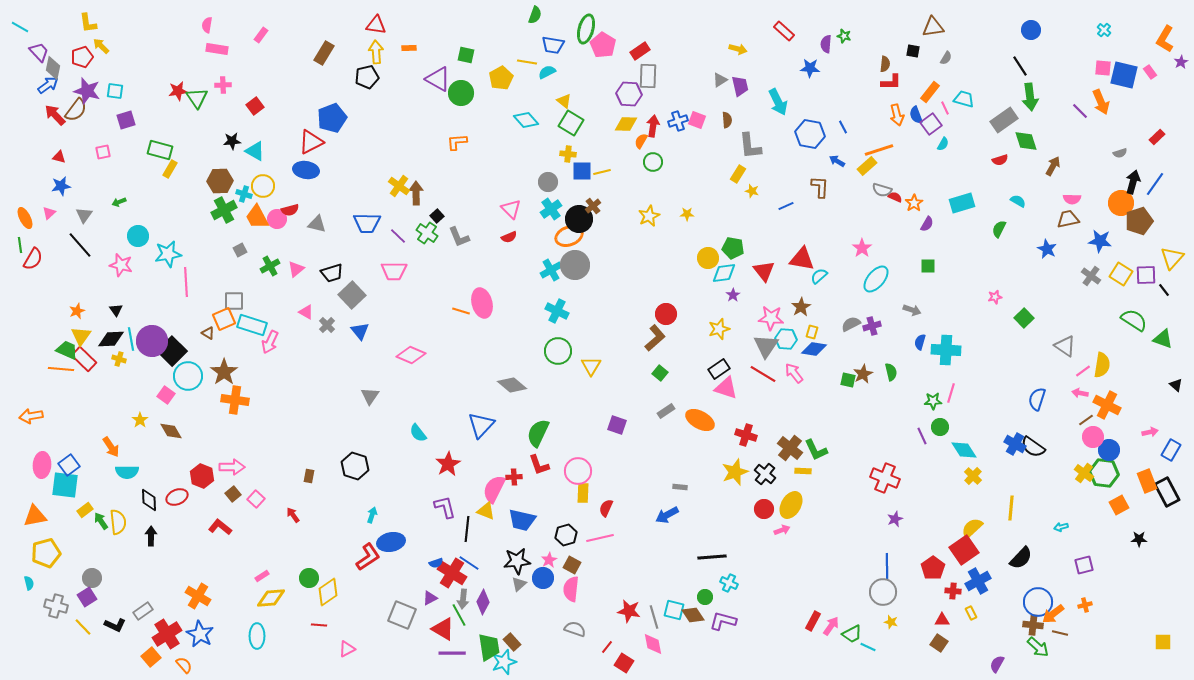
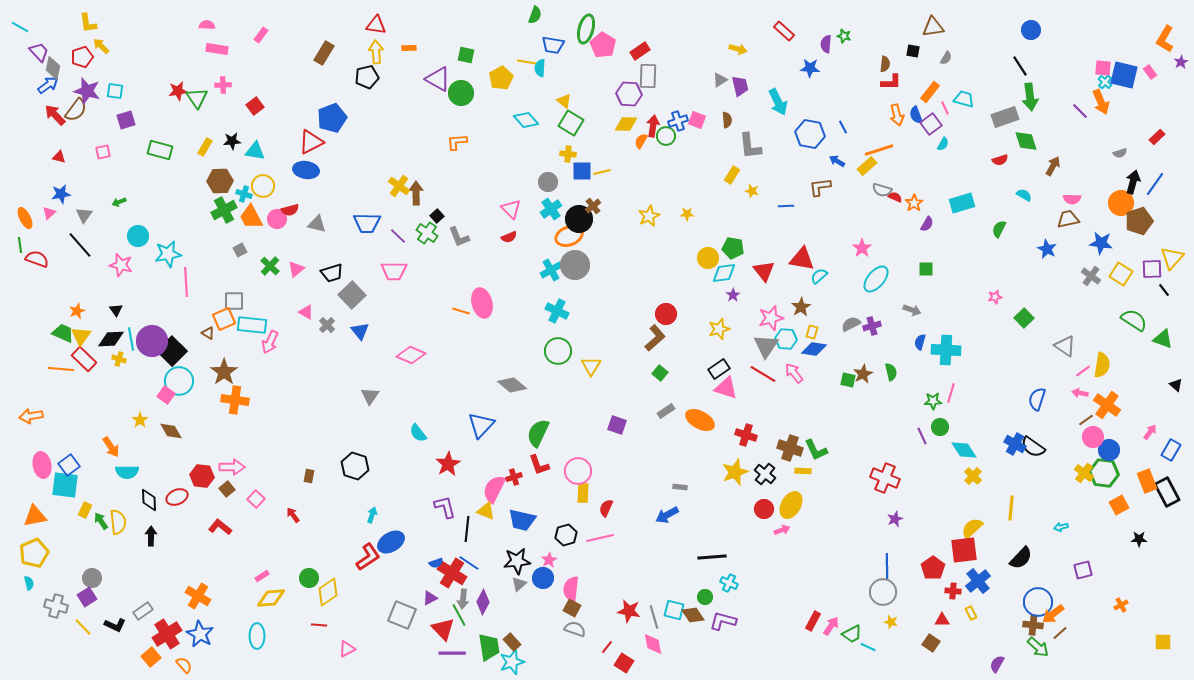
pink semicircle at (207, 25): rotated 84 degrees clockwise
cyan cross at (1104, 30): moved 1 px right, 52 px down
cyan semicircle at (547, 72): moved 7 px left, 4 px up; rotated 60 degrees counterclockwise
gray rectangle at (1004, 120): moved 1 px right, 3 px up; rotated 16 degrees clockwise
cyan triangle at (255, 151): rotated 20 degrees counterclockwise
green circle at (653, 162): moved 13 px right, 26 px up
yellow rectangle at (170, 169): moved 35 px right, 22 px up
yellow rectangle at (738, 174): moved 6 px left, 1 px down
blue star at (61, 186): moved 8 px down
brown L-shape at (820, 187): rotated 100 degrees counterclockwise
cyan semicircle at (1018, 201): moved 6 px right, 6 px up
blue line at (786, 206): rotated 21 degrees clockwise
orange trapezoid at (257, 217): moved 6 px left
blue star at (1100, 241): moved 1 px right, 2 px down
red semicircle at (33, 259): moved 4 px right; rotated 100 degrees counterclockwise
green cross at (270, 266): rotated 18 degrees counterclockwise
green square at (928, 266): moved 2 px left, 3 px down
purple square at (1146, 275): moved 6 px right, 6 px up
pink star at (771, 318): rotated 20 degrees counterclockwise
cyan rectangle at (252, 325): rotated 12 degrees counterclockwise
green trapezoid at (67, 350): moved 4 px left, 17 px up
cyan circle at (188, 376): moved 9 px left, 5 px down
orange cross at (1107, 405): rotated 8 degrees clockwise
pink arrow at (1150, 432): rotated 42 degrees counterclockwise
brown cross at (790, 448): rotated 20 degrees counterclockwise
pink ellipse at (42, 465): rotated 15 degrees counterclockwise
red hexagon at (202, 476): rotated 15 degrees counterclockwise
red cross at (514, 477): rotated 14 degrees counterclockwise
brown square at (233, 494): moved 6 px left, 5 px up
yellow rectangle at (85, 510): rotated 28 degrees counterclockwise
blue ellipse at (391, 542): rotated 20 degrees counterclockwise
red square at (964, 550): rotated 28 degrees clockwise
yellow pentagon at (46, 553): moved 12 px left; rotated 8 degrees counterclockwise
brown square at (572, 565): moved 43 px down
purple square at (1084, 565): moved 1 px left, 5 px down
blue cross at (978, 581): rotated 10 degrees counterclockwise
orange cross at (1085, 605): moved 36 px right; rotated 16 degrees counterclockwise
red triangle at (443, 629): rotated 15 degrees clockwise
brown line at (1060, 633): rotated 56 degrees counterclockwise
brown square at (939, 643): moved 8 px left
cyan star at (504, 662): moved 8 px right
